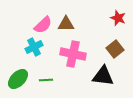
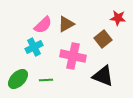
red star: rotated 14 degrees counterclockwise
brown triangle: rotated 30 degrees counterclockwise
brown square: moved 12 px left, 10 px up
pink cross: moved 2 px down
black triangle: rotated 15 degrees clockwise
